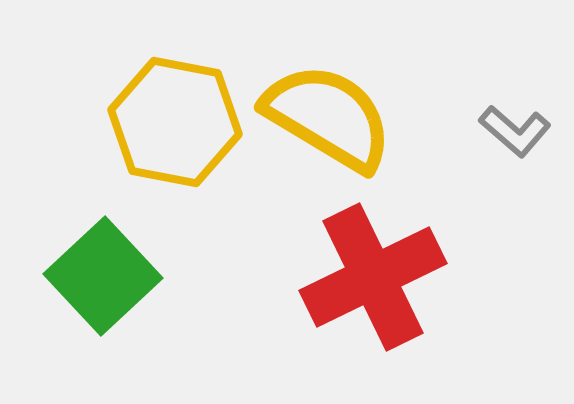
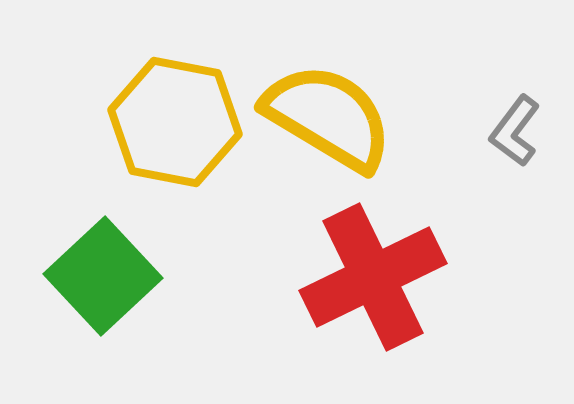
gray L-shape: rotated 86 degrees clockwise
